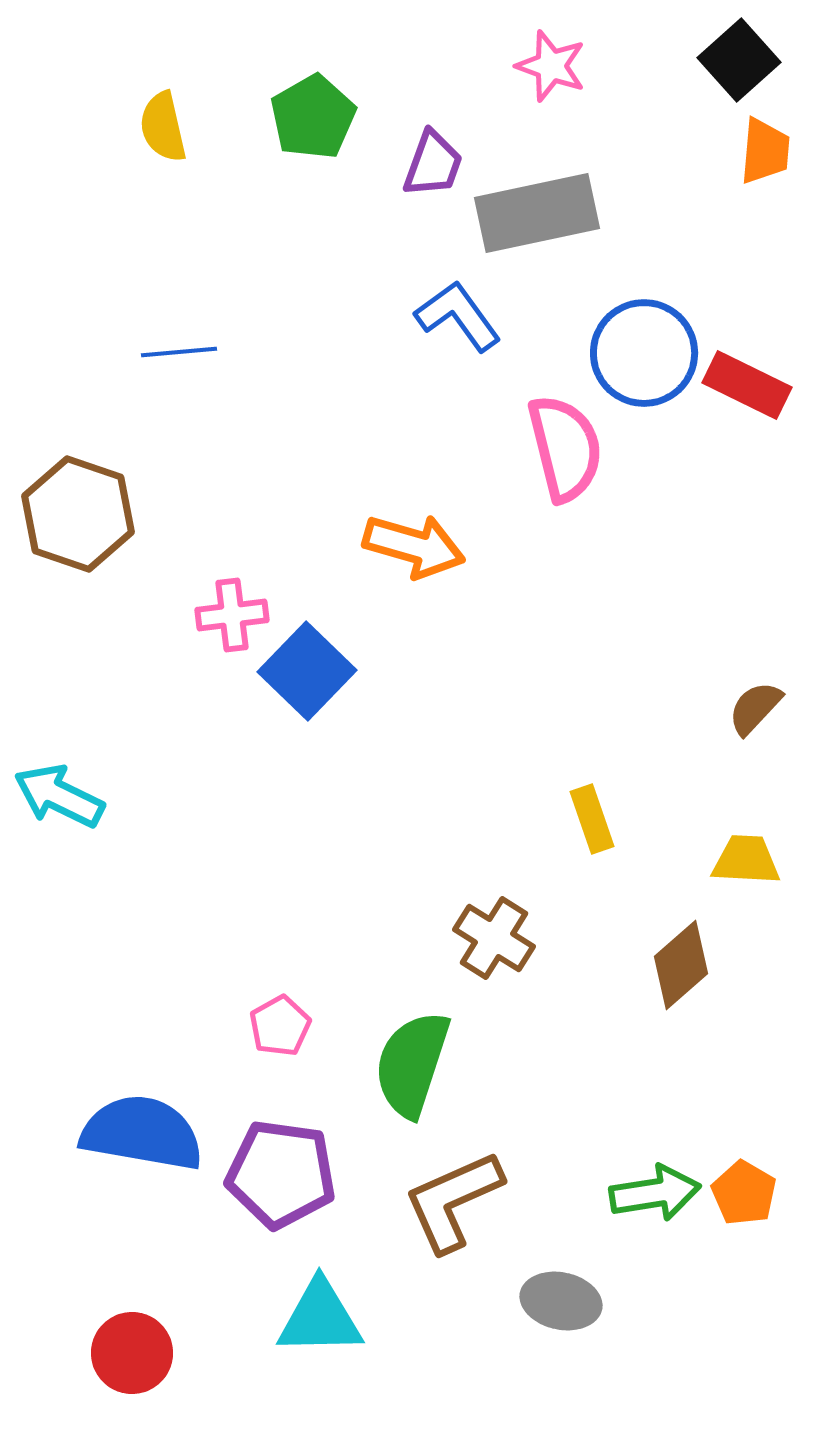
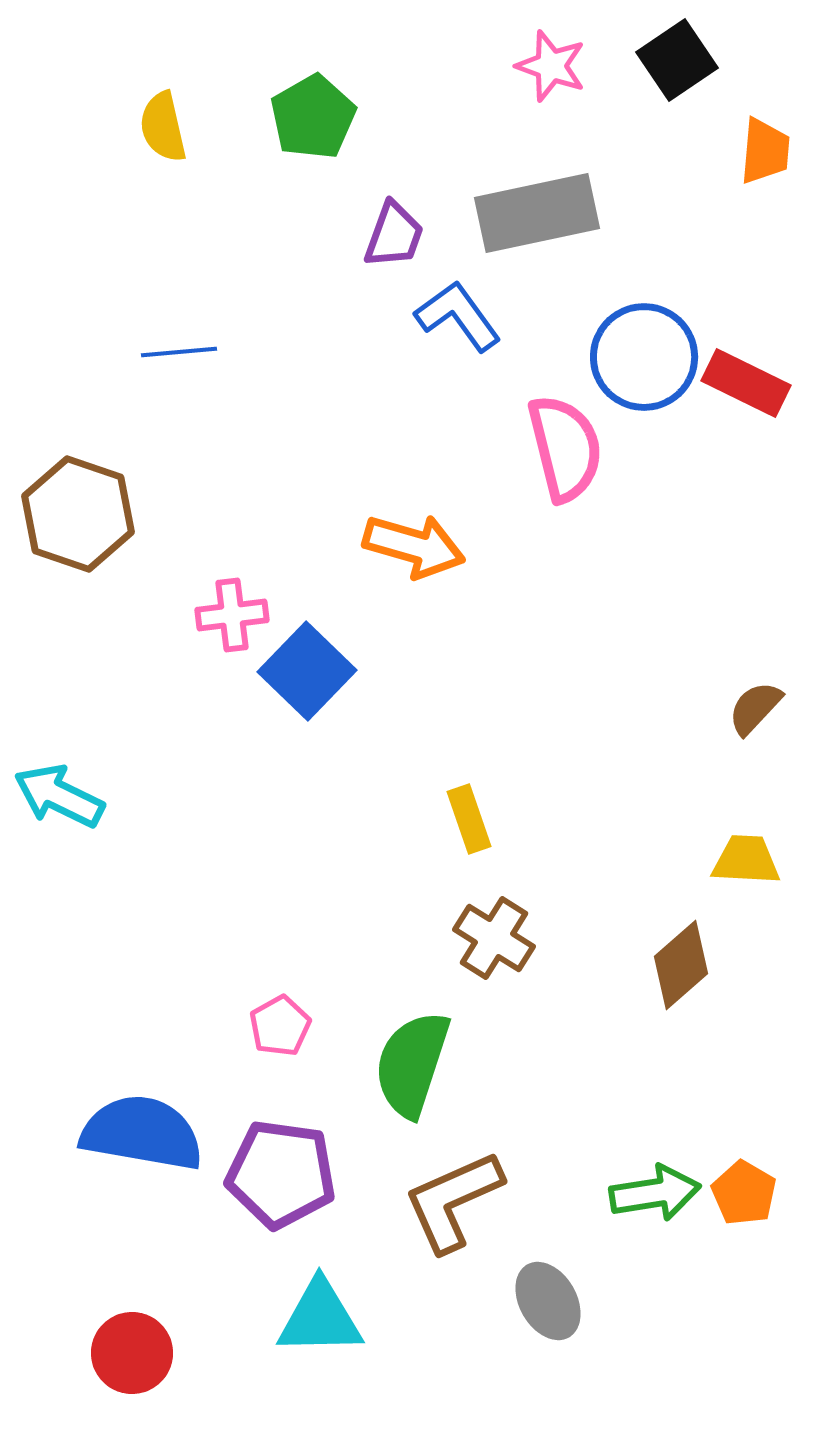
black square: moved 62 px left; rotated 8 degrees clockwise
purple trapezoid: moved 39 px left, 71 px down
blue circle: moved 4 px down
red rectangle: moved 1 px left, 2 px up
yellow rectangle: moved 123 px left
gray ellipse: moved 13 px left; rotated 48 degrees clockwise
